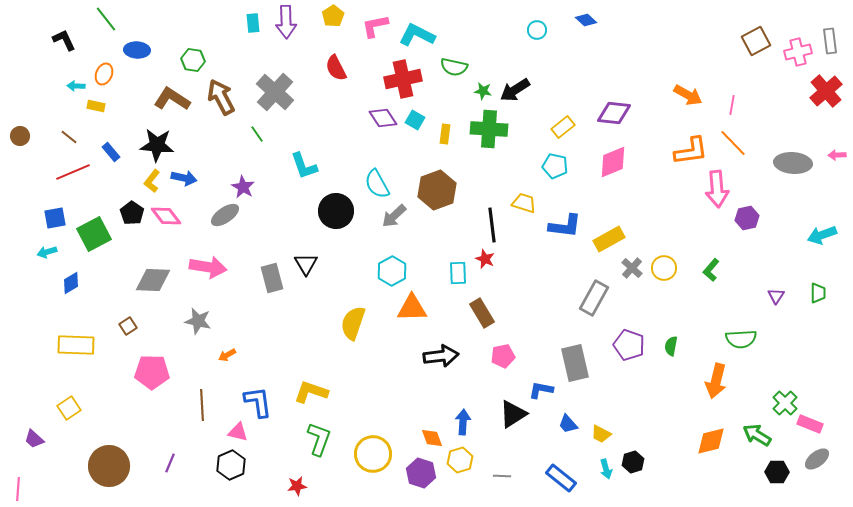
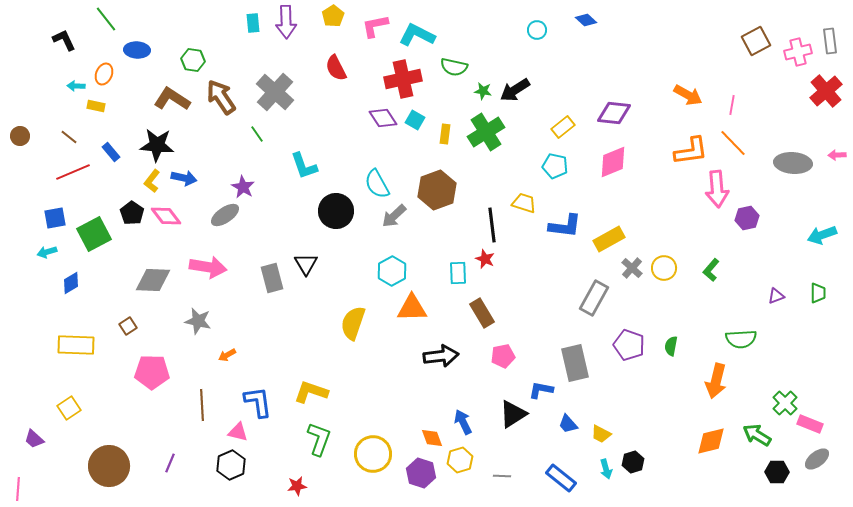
brown arrow at (221, 97): rotated 6 degrees counterclockwise
green cross at (489, 129): moved 3 px left, 3 px down; rotated 36 degrees counterclockwise
purple triangle at (776, 296): rotated 36 degrees clockwise
blue arrow at (463, 422): rotated 30 degrees counterclockwise
